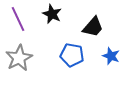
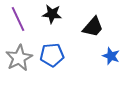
black star: rotated 18 degrees counterclockwise
blue pentagon: moved 20 px left; rotated 15 degrees counterclockwise
